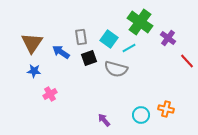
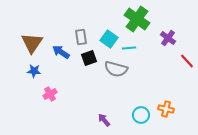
green cross: moved 3 px left, 3 px up
cyan line: rotated 24 degrees clockwise
